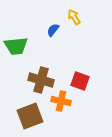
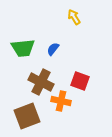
blue semicircle: moved 19 px down
green trapezoid: moved 7 px right, 2 px down
brown cross: moved 2 px down; rotated 10 degrees clockwise
brown square: moved 3 px left
